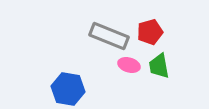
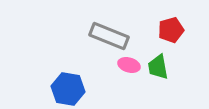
red pentagon: moved 21 px right, 2 px up
green trapezoid: moved 1 px left, 1 px down
